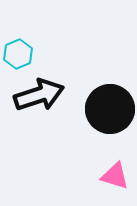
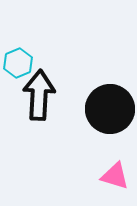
cyan hexagon: moved 9 px down
black arrow: rotated 69 degrees counterclockwise
